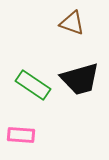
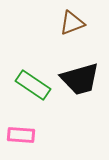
brown triangle: rotated 40 degrees counterclockwise
